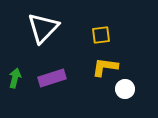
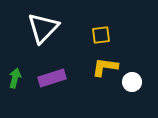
white circle: moved 7 px right, 7 px up
